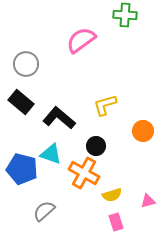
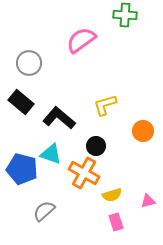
gray circle: moved 3 px right, 1 px up
